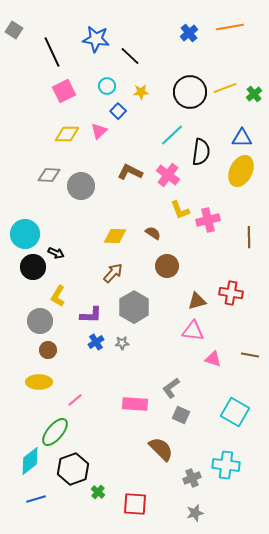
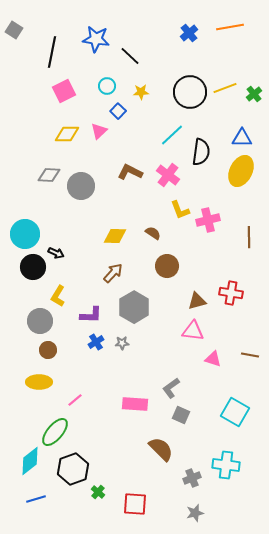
black line at (52, 52): rotated 36 degrees clockwise
